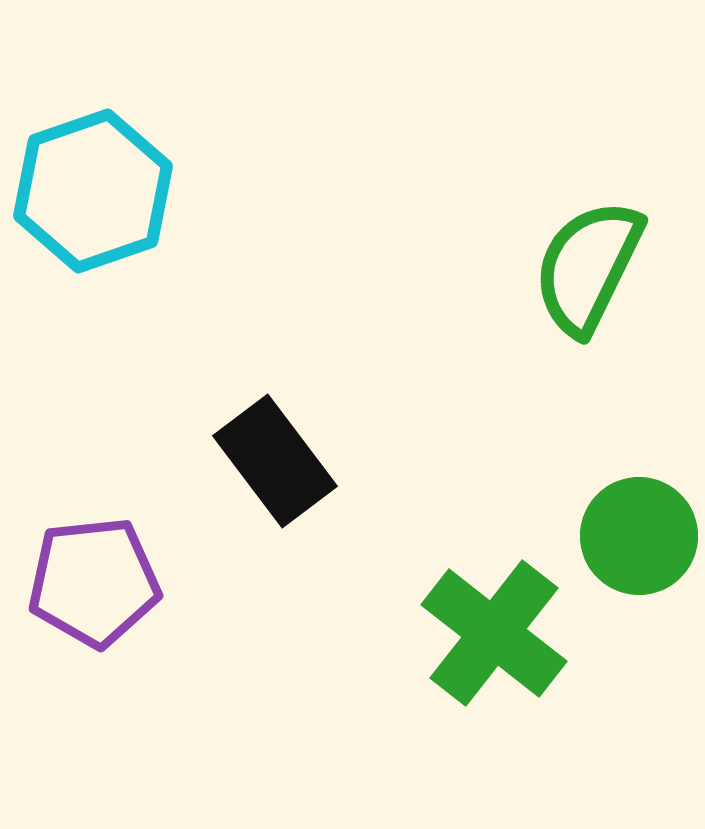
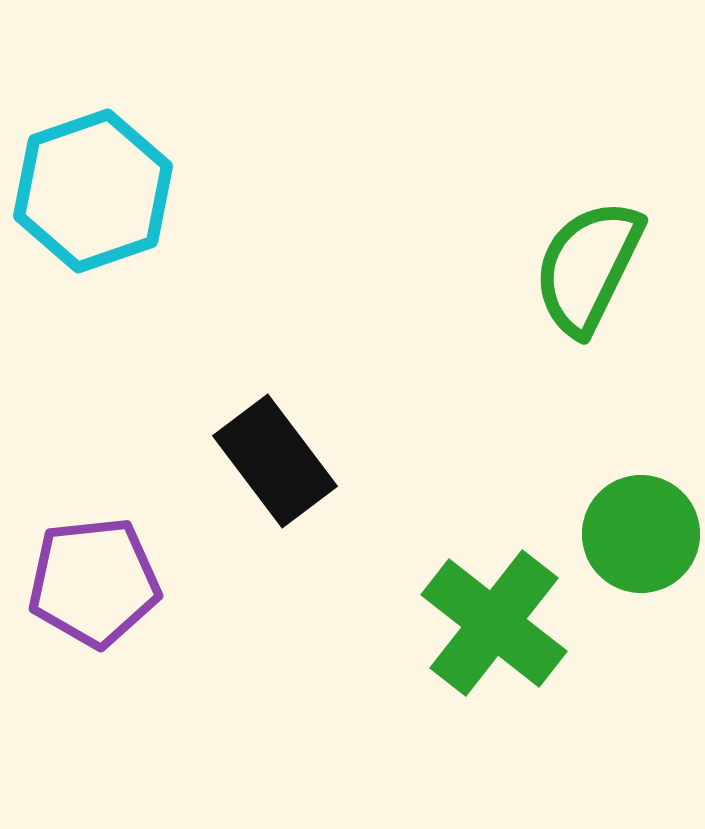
green circle: moved 2 px right, 2 px up
green cross: moved 10 px up
